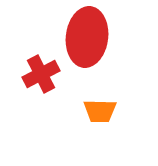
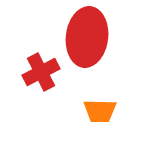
red cross: moved 2 px up
